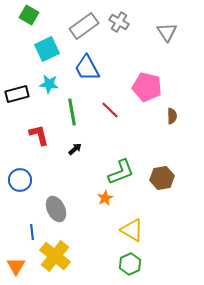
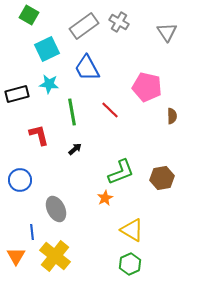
orange triangle: moved 10 px up
